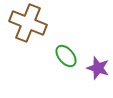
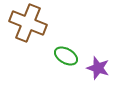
green ellipse: rotated 20 degrees counterclockwise
